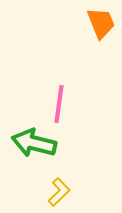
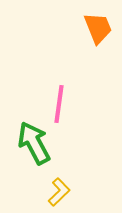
orange trapezoid: moved 3 px left, 5 px down
green arrow: rotated 48 degrees clockwise
